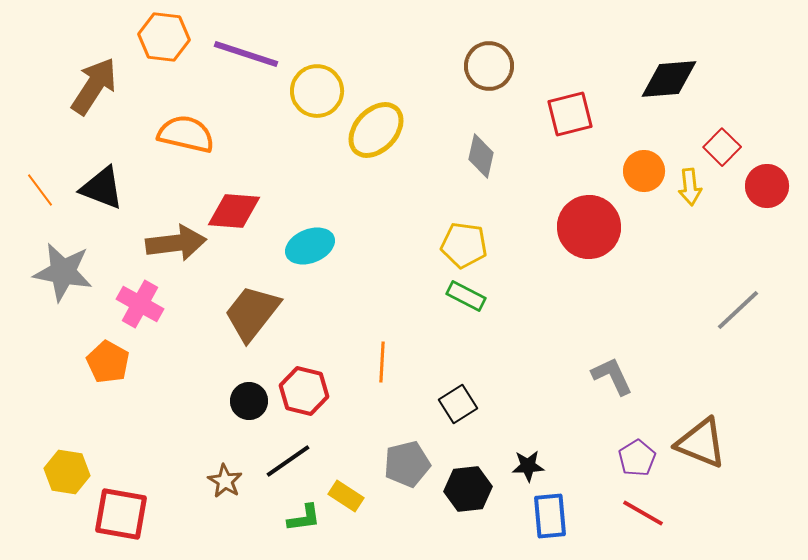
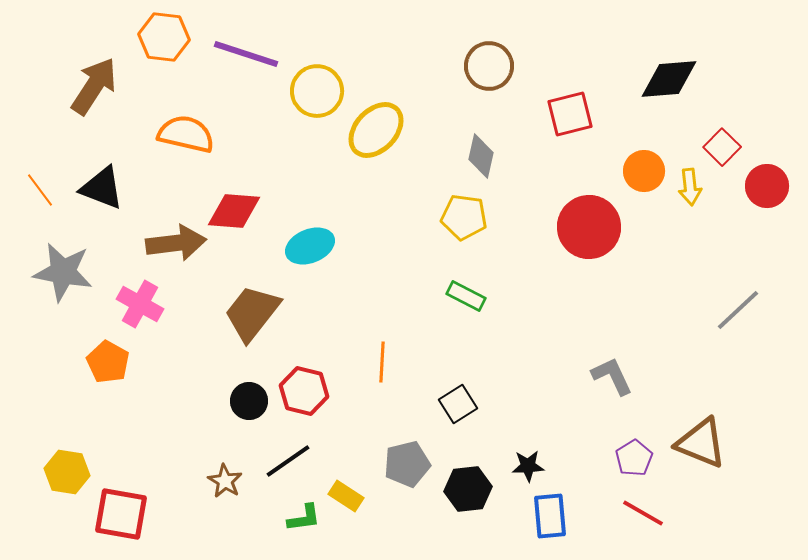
yellow pentagon at (464, 245): moved 28 px up
purple pentagon at (637, 458): moved 3 px left
